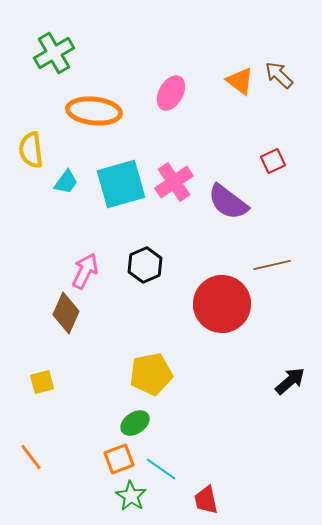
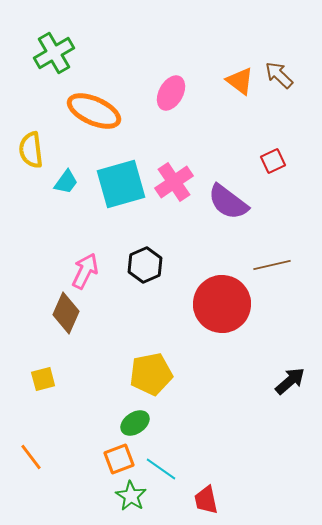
orange ellipse: rotated 18 degrees clockwise
yellow square: moved 1 px right, 3 px up
